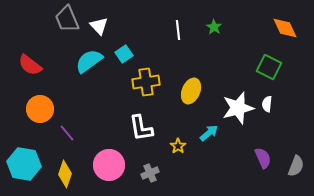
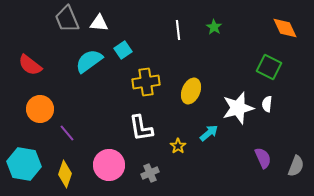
white triangle: moved 3 px up; rotated 42 degrees counterclockwise
cyan square: moved 1 px left, 4 px up
